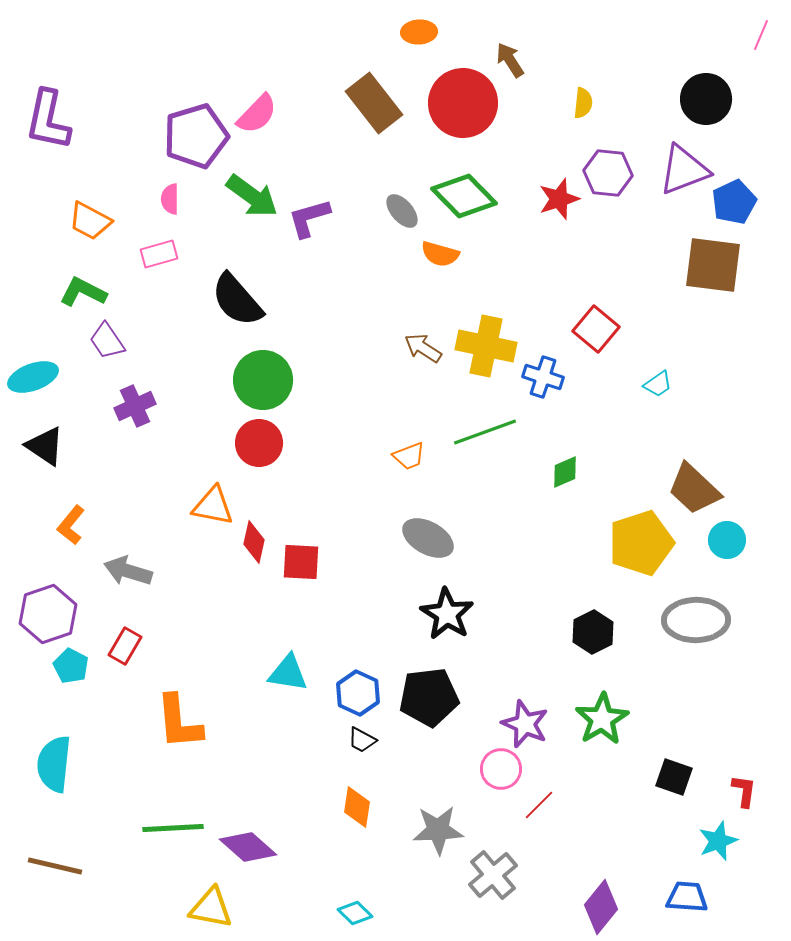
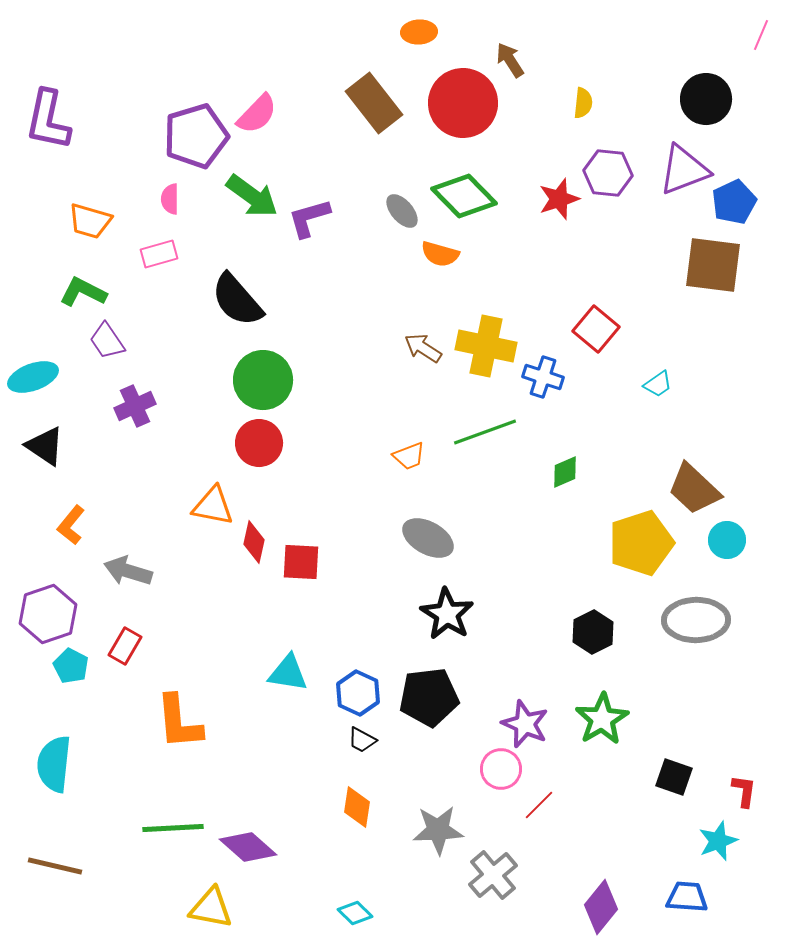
orange trapezoid at (90, 221): rotated 12 degrees counterclockwise
